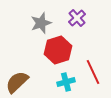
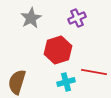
purple cross: rotated 18 degrees clockwise
gray star: moved 10 px left, 5 px up; rotated 10 degrees counterclockwise
red line: moved 1 px right; rotated 55 degrees counterclockwise
brown semicircle: rotated 30 degrees counterclockwise
